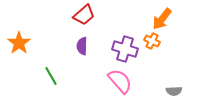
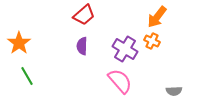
orange arrow: moved 5 px left, 2 px up
purple cross: rotated 15 degrees clockwise
green line: moved 24 px left
